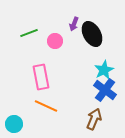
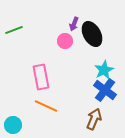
green line: moved 15 px left, 3 px up
pink circle: moved 10 px right
cyan circle: moved 1 px left, 1 px down
